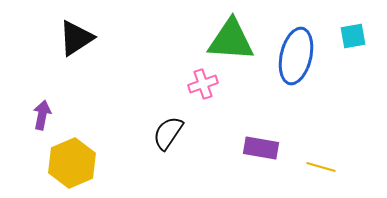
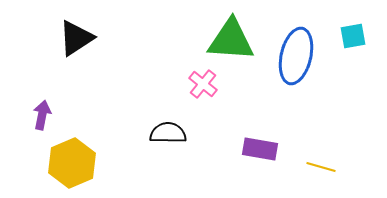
pink cross: rotated 32 degrees counterclockwise
black semicircle: rotated 57 degrees clockwise
purple rectangle: moved 1 px left, 1 px down
